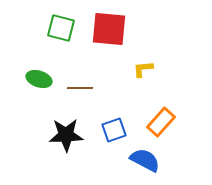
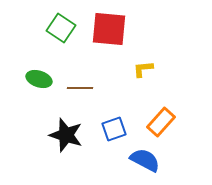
green square: rotated 20 degrees clockwise
blue square: moved 1 px up
black star: rotated 20 degrees clockwise
